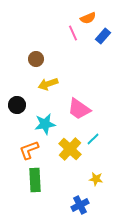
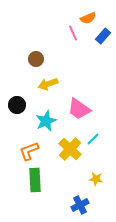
cyan star: moved 1 px right, 3 px up; rotated 15 degrees counterclockwise
orange L-shape: moved 1 px down
